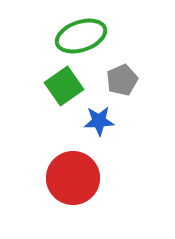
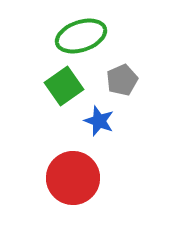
blue star: rotated 24 degrees clockwise
